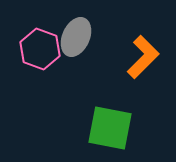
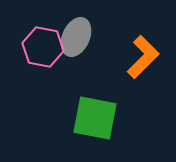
pink hexagon: moved 3 px right, 2 px up; rotated 9 degrees counterclockwise
green square: moved 15 px left, 10 px up
